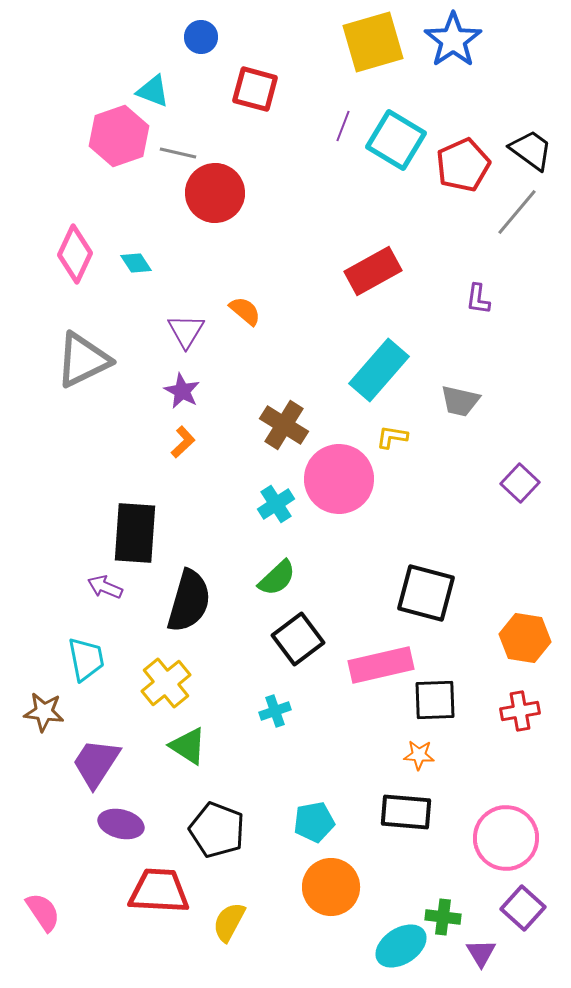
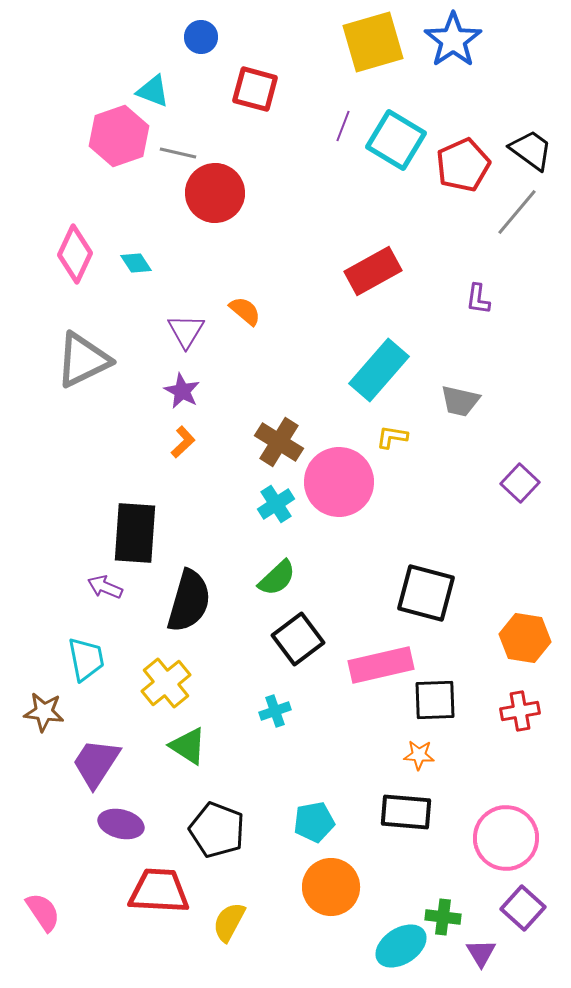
brown cross at (284, 425): moved 5 px left, 17 px down
pink circle at (339, 479): moved 3 px down
